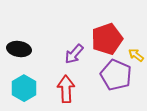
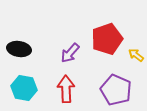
purple arrow: moved 4 px left, 1 px up
purple pentagon: moved 15 px down
cyan hexagon: rotated 20 degrees counterclockwise
